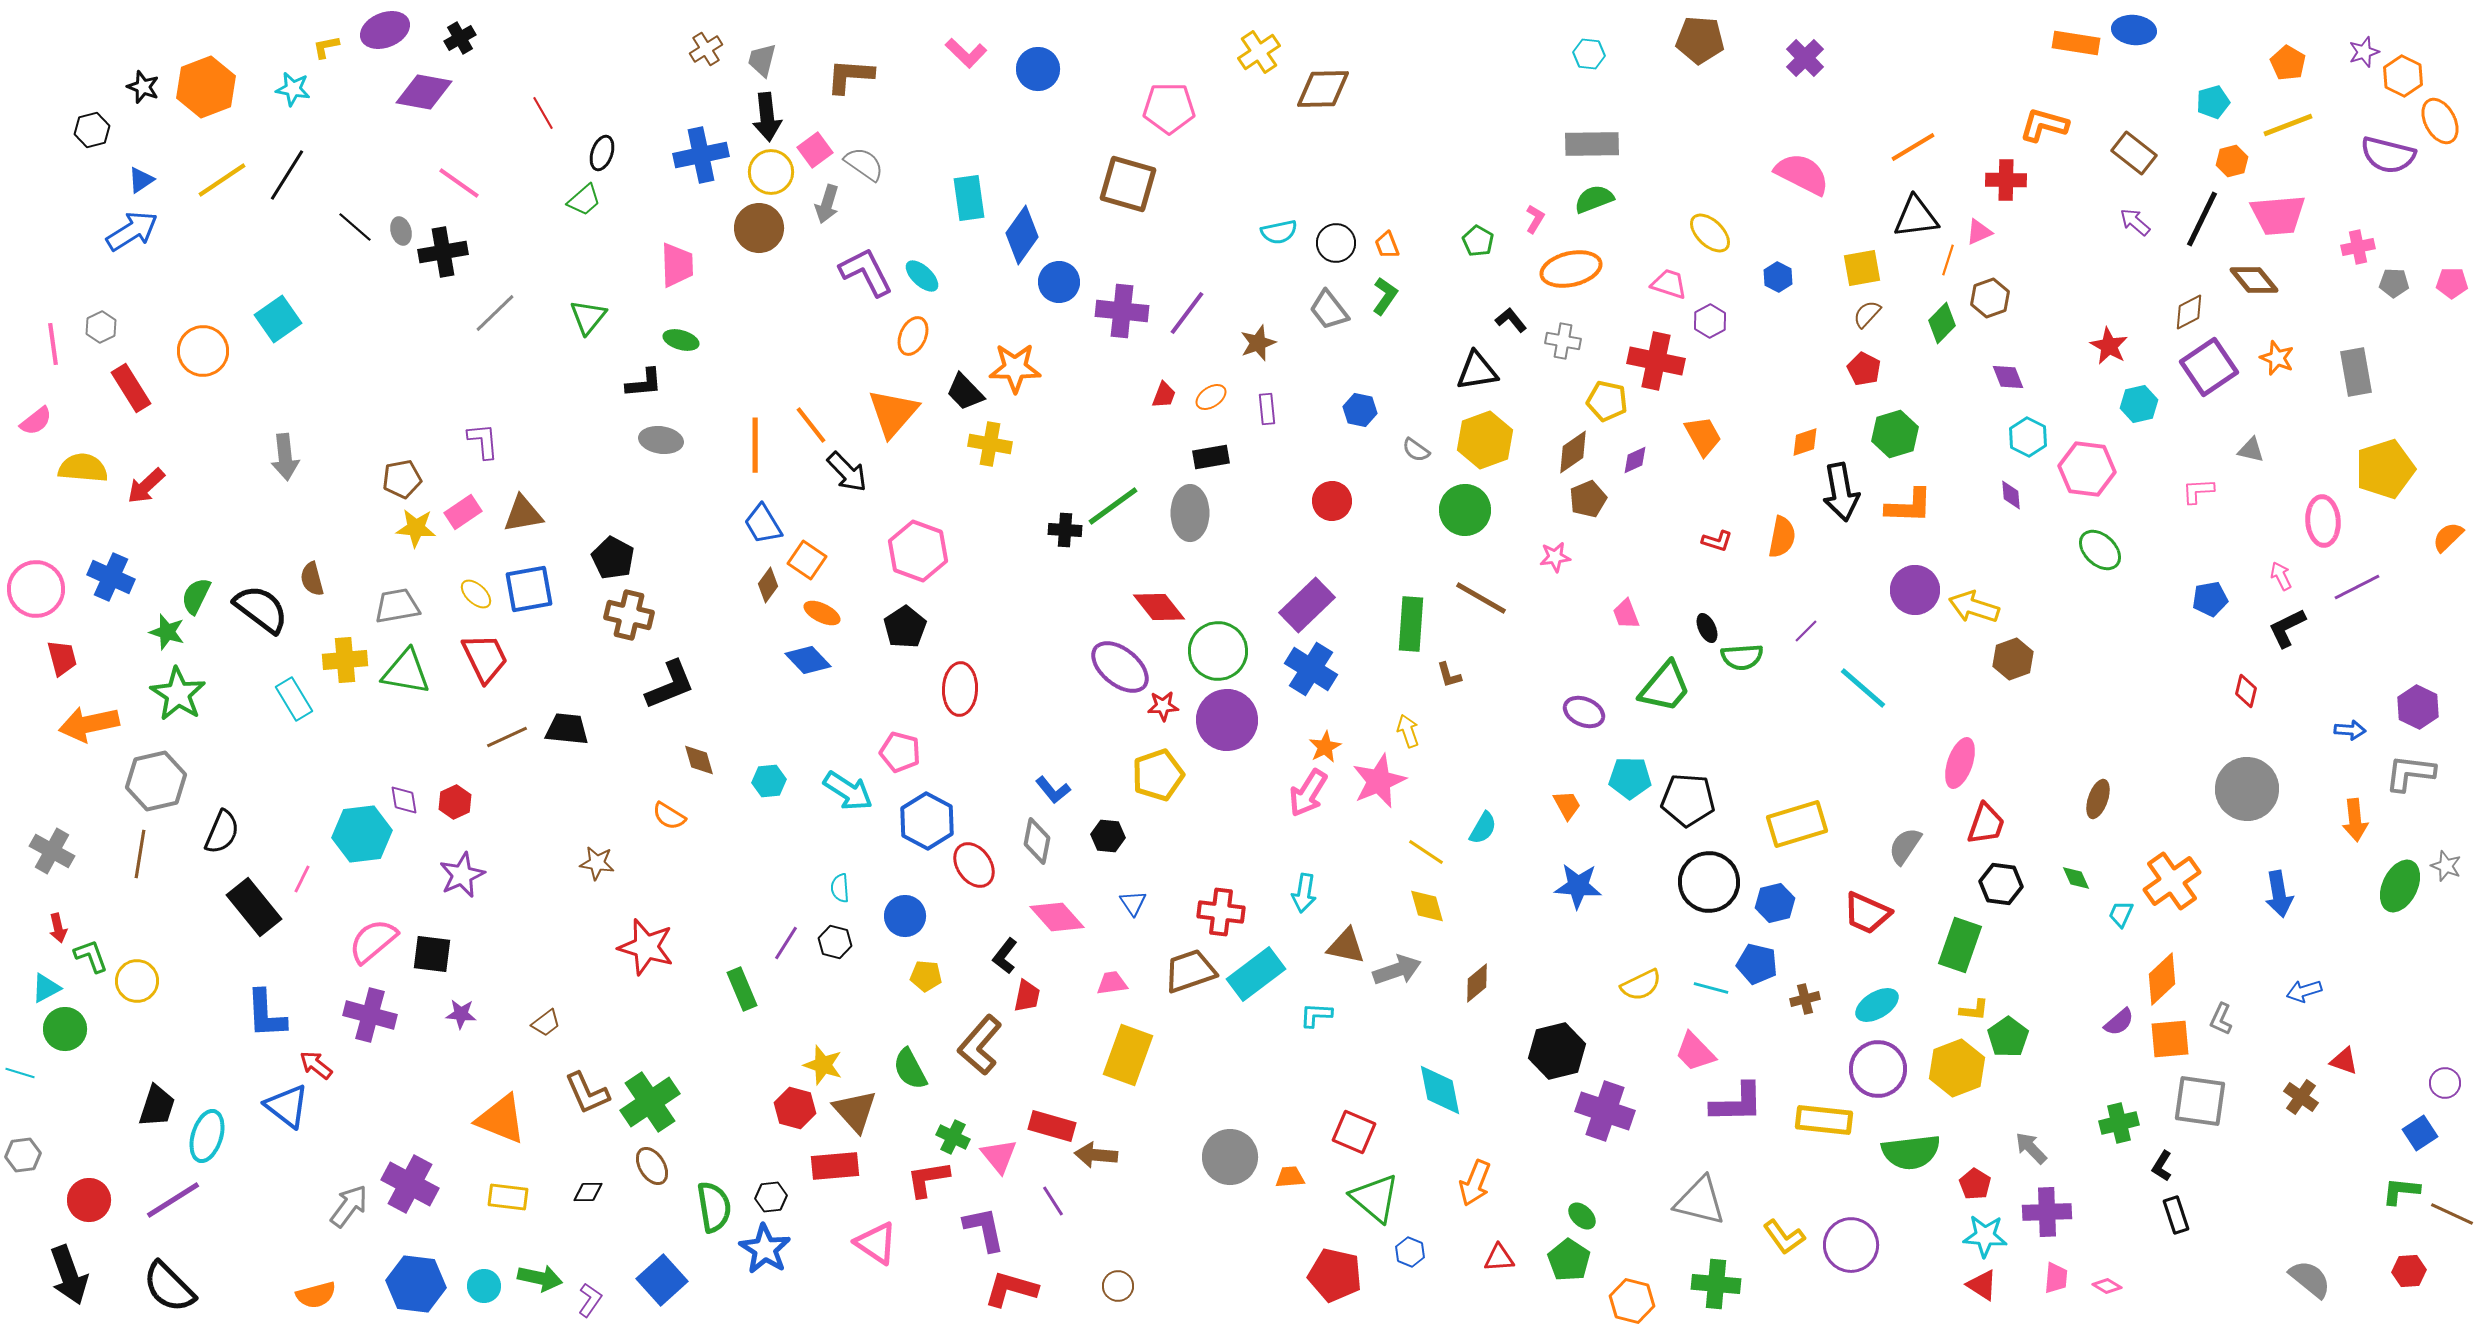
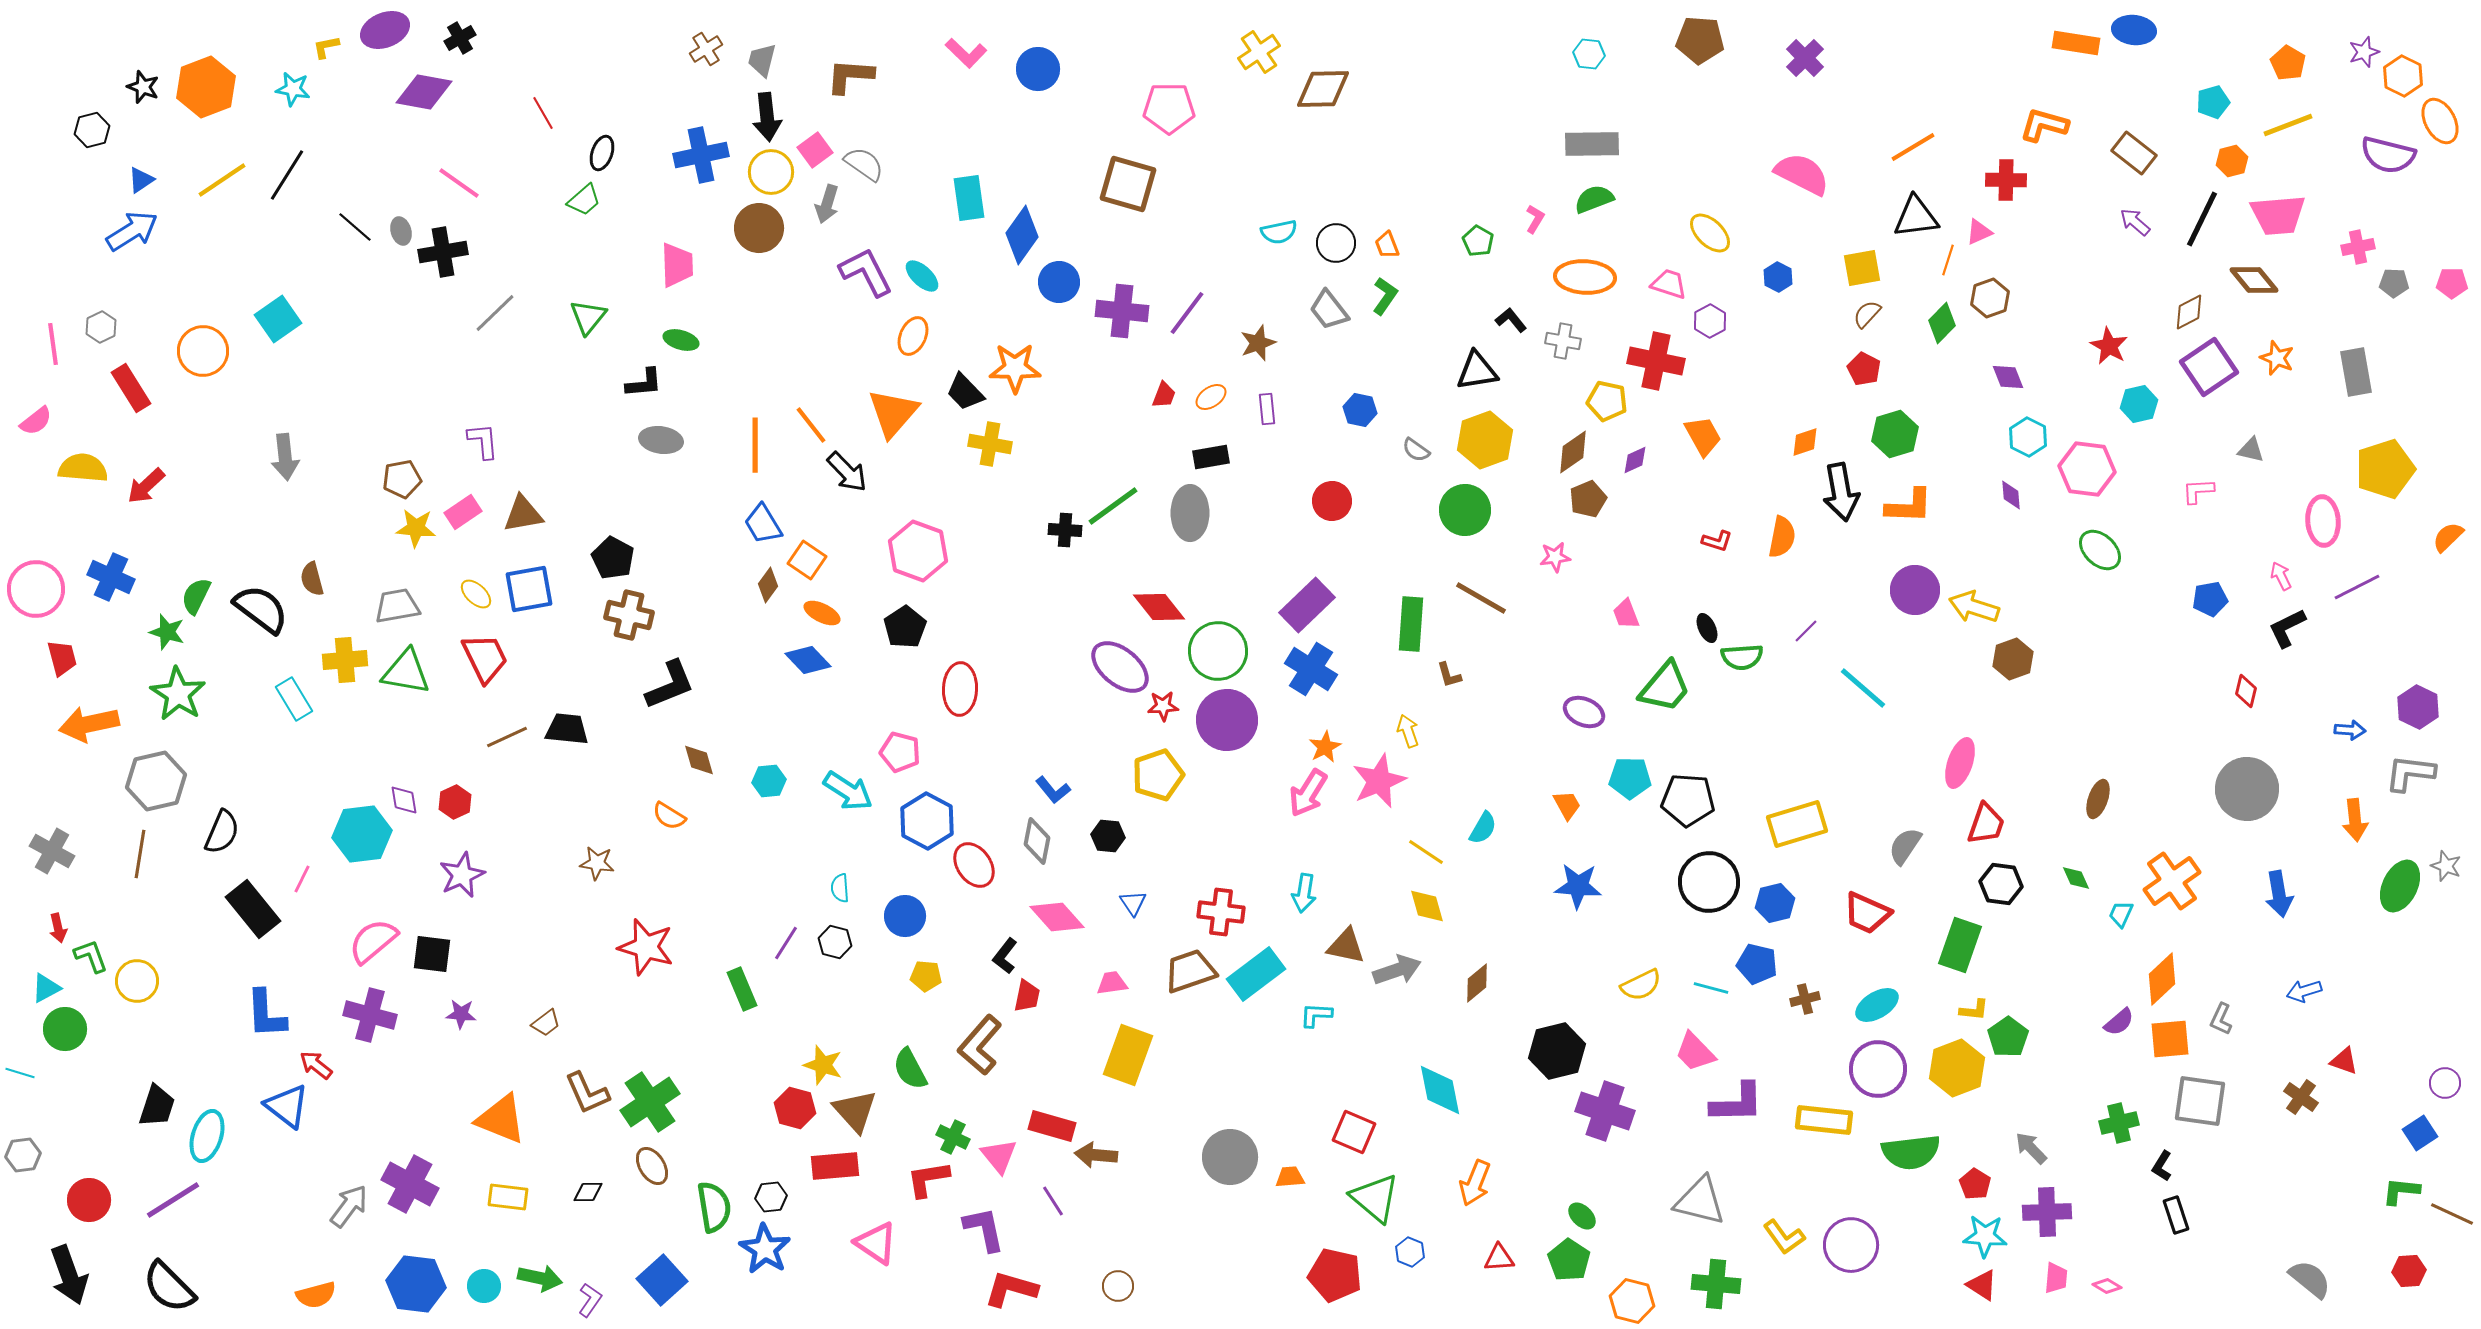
orange ellipse at (1571, 269): moved 14 px right, 8 px down; rotated 16 degrees clockwise
black rectangle at (254, 907): moved 1 px left, 2 px down
